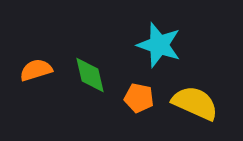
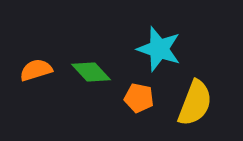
cyan star: moved 4 px down
green diamond: moved 1 px right, 3 px up; rotated 30 degrees counterclockwise
yellow semicircle: rotated 87 degrees clockwise
